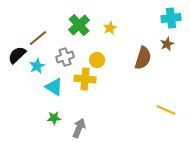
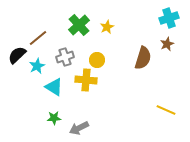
cyan cross: moved 2 px left; rotated 12 degrees counterclockwise
yellow star: moved 3 px left, 1 px up
yellow cross: moved 1 px right, 1 px down
gray arrow: rotated 138 degrees counterclockwise
